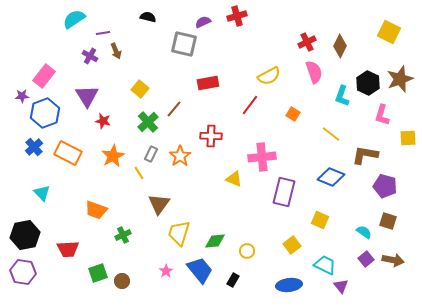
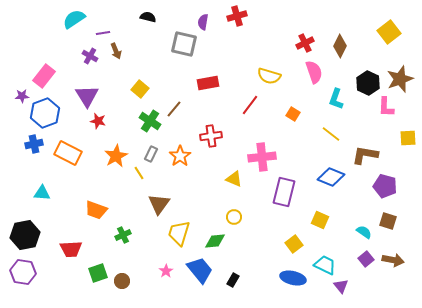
purple semicircle at (203, 22): rotated 56 degrees counterclockwise
yellow square at (389, 32): rotated 25 degrees clockwise
red cross at (307, 42): moved 2 px left, 1 px down
yellow semicircle at (269, 76): rotated 45 degrees clockwise
cyan L-shape at (342, 96): moved 6 px left, 3 px down
pink L-shape at (382, 115): moved 4 px right, 8 px up; rotated 15 degrees counterclockwise
red star at (103, 121): moved 5 px left
green cross at (148, 122): moved 2 px right, 1 px up; rotated 15 degrees counterclockwise
red cross at (211, 136): rotated 10 degrees counterclockwise
blue cross at (34, 147): moved 3 px up; rotated 30 degrees clockwise
orange star at (113, 156): moved 3 px right
cyan triangle at (42, 193): rotated 42 degrees counterclockwise
yellow square at (292, 245): moved 2 px right, 1 px up
red trapezoid at (68, 249): moved 3 px right
yellow circle at (247, 251): moved 13 px left, 34 px up
blue ellipse at (289, 285): moved 4 px right, 7 px up; rotated 20 degrees clockwise
